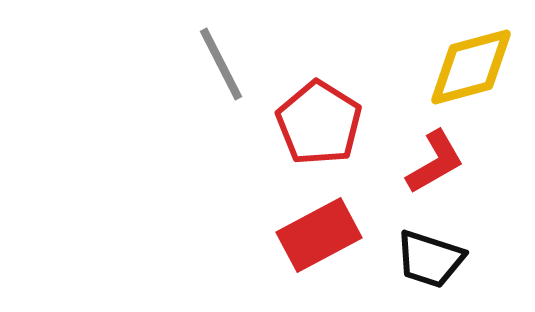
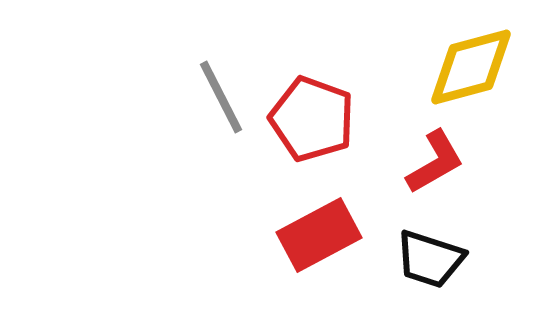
gray line: moved 33 px down
red pentagon: moved 7 px left, 4 px up; rotated 12 degrees counterclockwise
